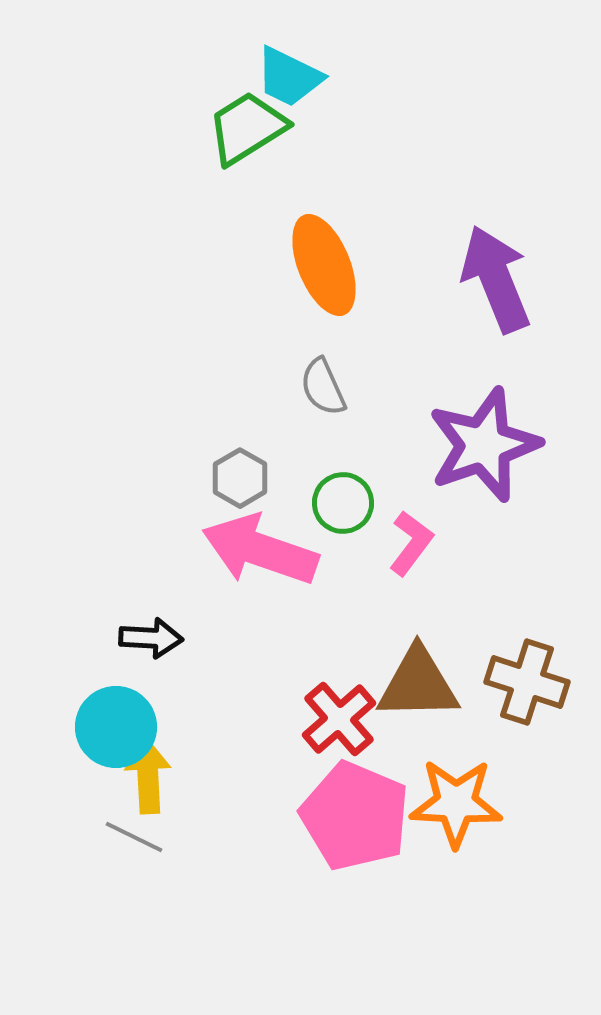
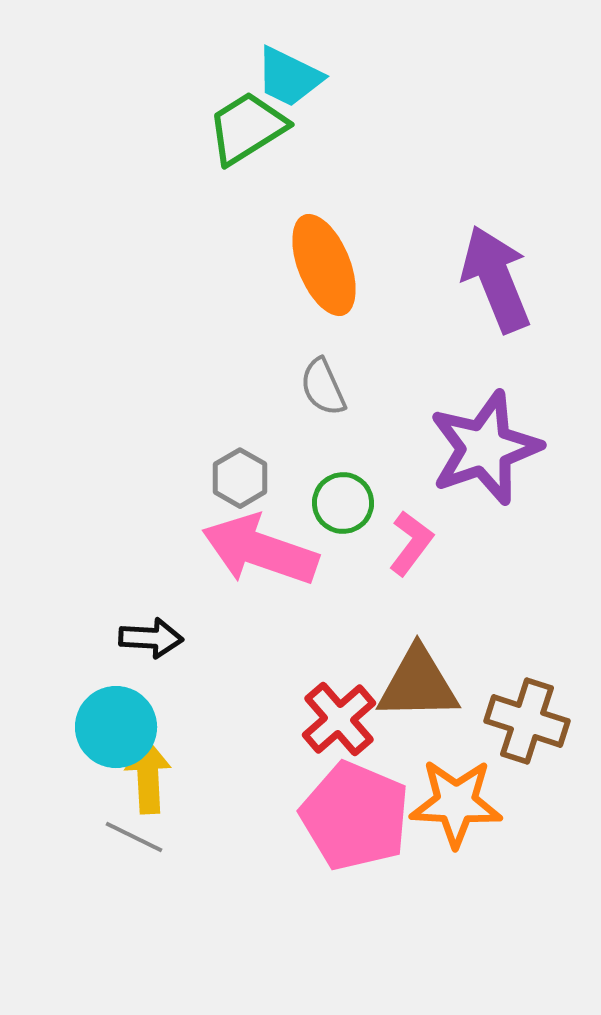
purple star: moved 1 px right, 3 px down
brown cross: moved 39 px down
